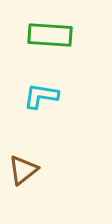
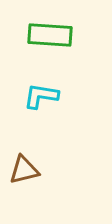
brown triangle: moved 1 px right; rotated 24 degrees clockwise
